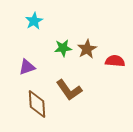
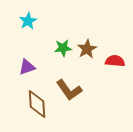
cyan star: moved 6 px left
